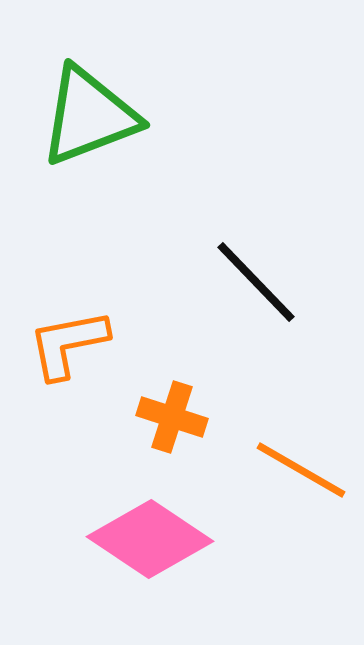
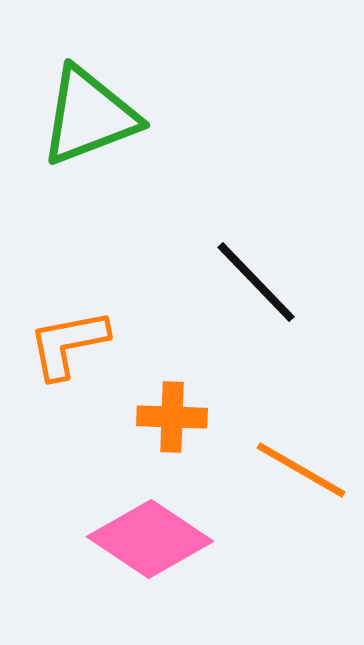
orange cross: rotated 16 degrees counterclockwise
